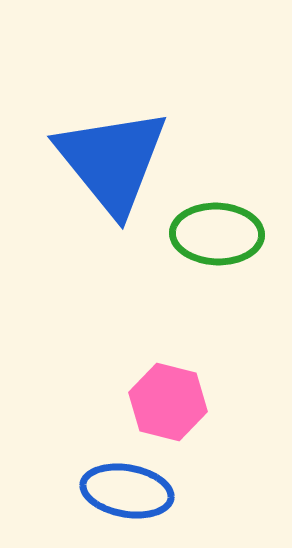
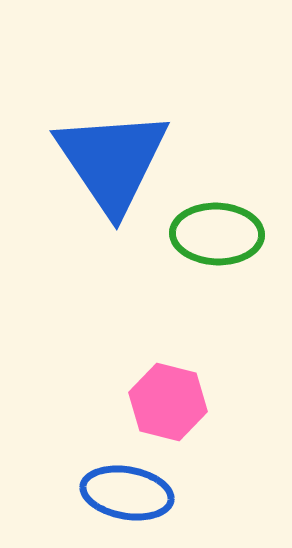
blue triangle: rotated 5 degrees clockwise
blue ellipse: moved 2 px down
